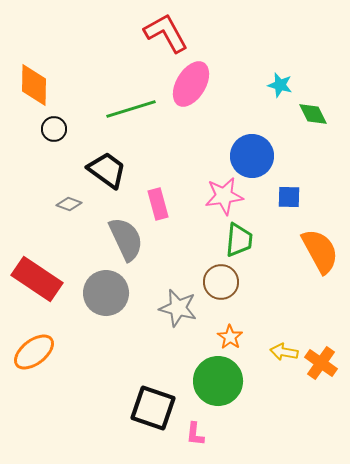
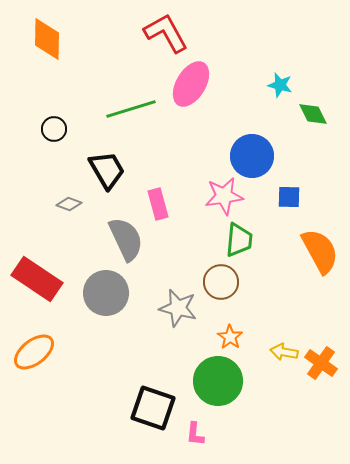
orange diamond: moved 13 px right, 46 px up
black trapezoid: rotated 24 degrees clockwise
